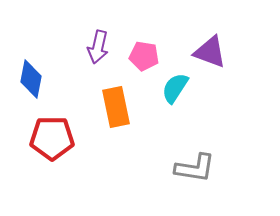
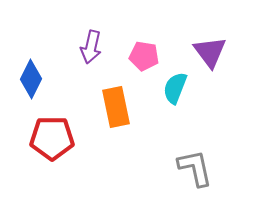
purple arrow: moved 7 px left
purple triangle: rotated 33 degrees clockwise
blue diamond: rotated 15 degrees clockwise
cyan semicircle: rotated 12 degrees counterclockwise
gray L-shape: rotated 111 degrees counterclockwise
